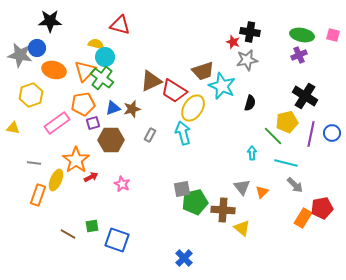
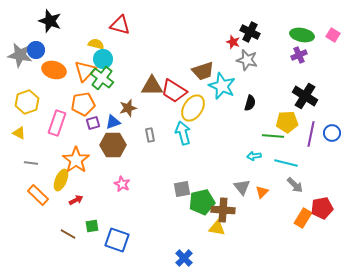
black star at (50, 21): rotated 20 degrees clockwise
black cross at (250, 32): rotated 18 degrees clockwise
pink square at (333, 35): rotated 16 degrees clockwise
blue circle at (37, 48): moved 1 px left, 2 px down
cyan circle at (105, 57): moved 2 px left, 2 px down
gray star at (247, 60): rotated 25 degrees clockwise
brown triangle at (151, 81): moved 1 px right, 5 px down; rotated 25 degrees clockwise
yellow hexagon at (31, 95): moved 4 px left, 7 px down
blue triangle at (113, 108): moved 14 px down
brown star at (132, 109): moved 4 px left, 1 px up
yellow pentagon at (287, 122): rotated 10 degrees clockwise
pink rectangle at (57, 123): rotated 35 degrees counterclockwise
yellow triangle at (13, 128): moved 6 px right, 5 px down; rotated 16 degrees clockwise
gray rectangle at (150, 135): rotated 40 degrees counterclockwise
green line at (273, 136): rotated 40 degrees counterclockwise
brown hexagon at (111, 140): moved 2 px right, 5 px down
cyan arrow at (252, 153): moved 2 px right, 3 px down; rotated 96 degrees counterclockwise
gray line at (34, 163): moved 3 px left
red arrow at (91, 177): moved 15 px left, 23 px down
yellow ellipse at (56, 180): moved 5 px right
orange rectangle at (38, 195): rotated 65 degrees counterclockwise
green pentagon at (195, 202): moved 7 px right
yellow triangle at (242, 228): moved 25 px left; rotated 30 degrees counterclockwise
